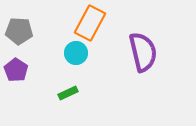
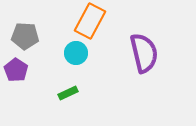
orange rectangle: moved 2 px up
gray pentagon: moved 6 px right, 5 px down
purple semicircle: moved 1 px right, 1 px down
